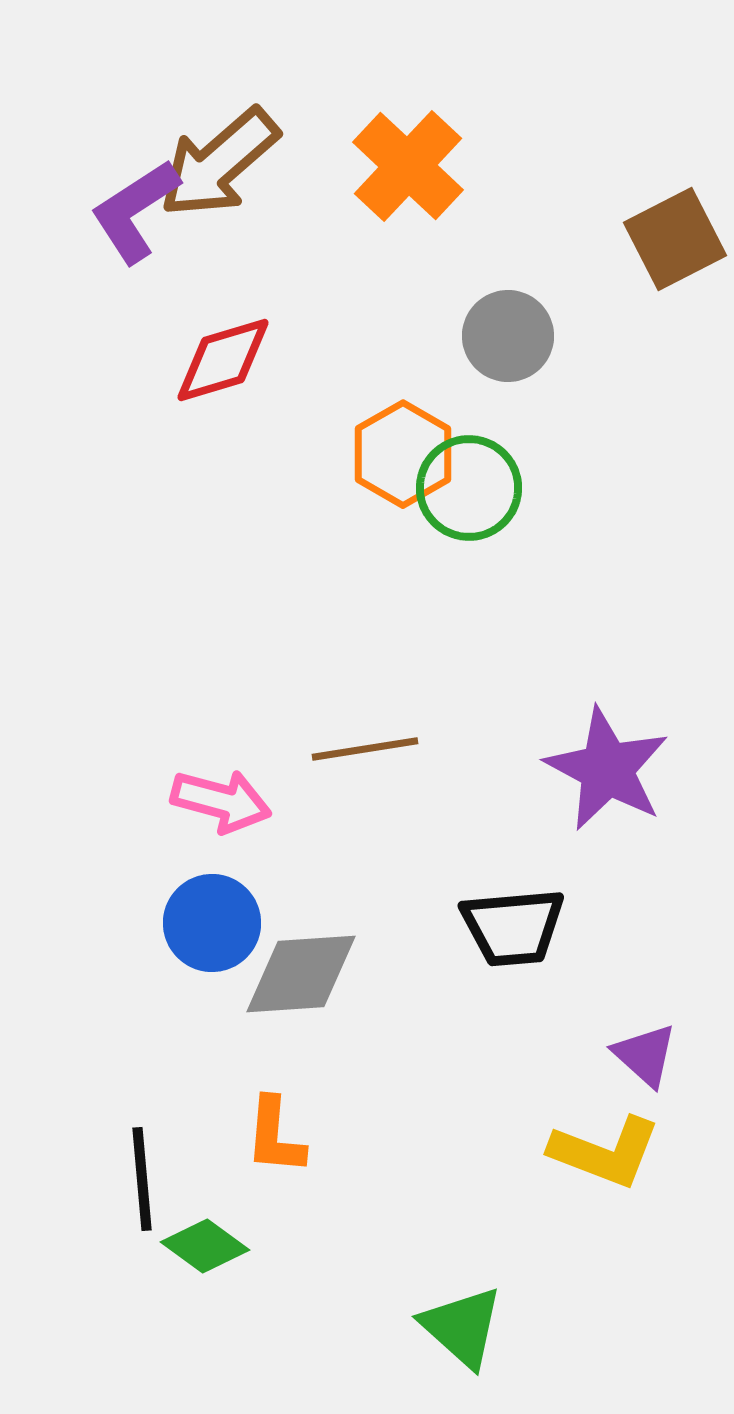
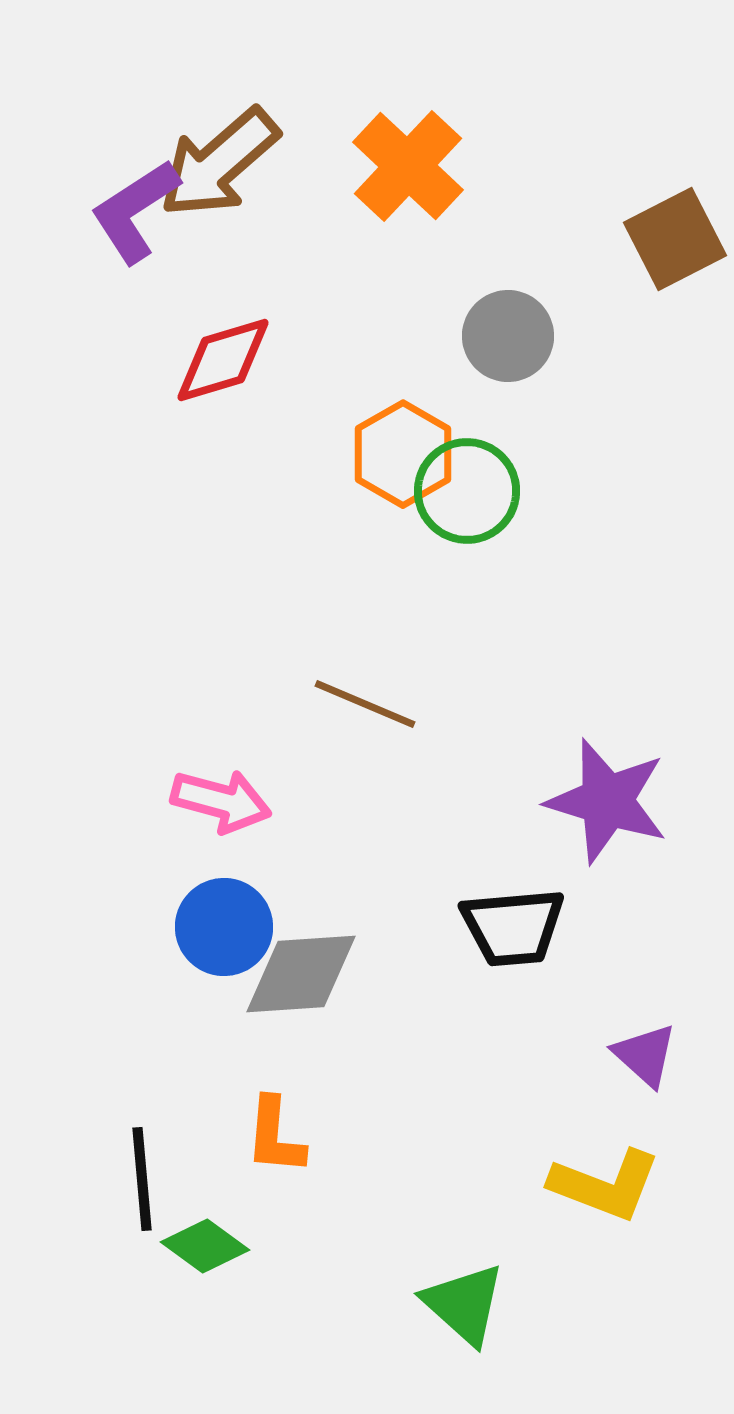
green circle: moved 2 px left, 3 px down
brown line: moved 45 px up; rotated 32 degrees clockwise
purple star: moved 32 px down; rotated 11 degrees counterclockwise
blue circle: moved 12 px right, 4 px down
yellow L-shape: moved 33 px down
green triangle: moved 2 px right, 23 px up
